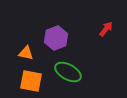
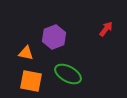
purple hexagon: moved 2 px left, 1 px up
green ellipse: moved 2 px down
